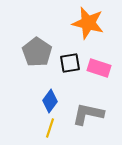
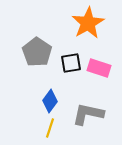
orange star: rotated 28 degrees clockwise
black square: moved 1 px right
